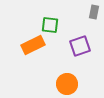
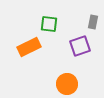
gray rectangle: moved 1 px left, 10 px down
green square: moved 1 px left, 1 px up
orange rectangle: moved 4 px left, 2 px down
